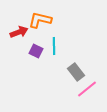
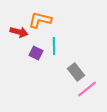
red arrow: rotated 36 degrees clockwise
purple square: moved 2 px down
